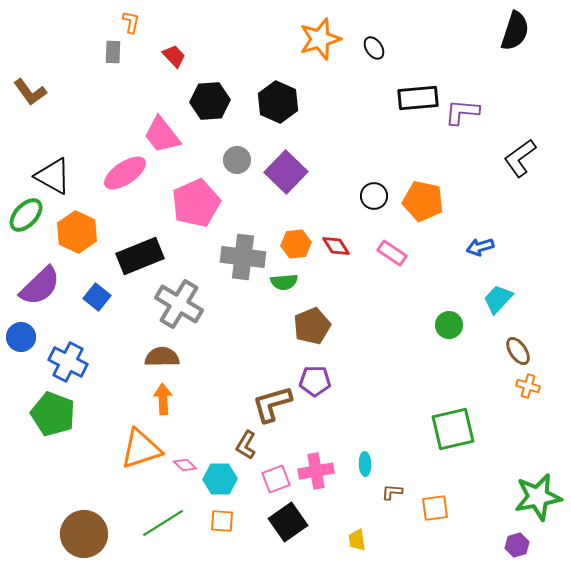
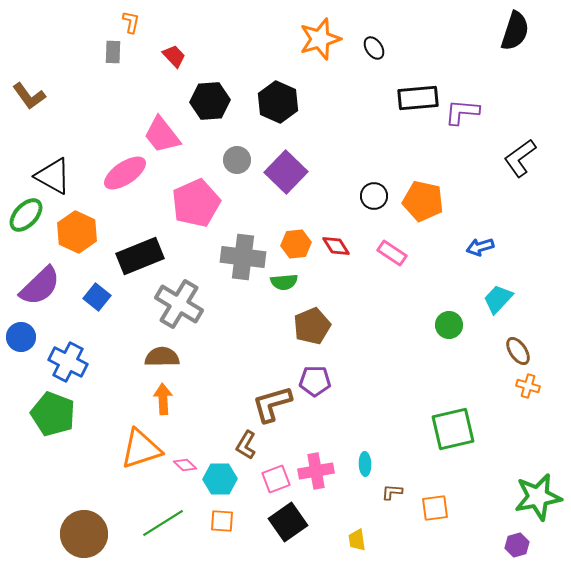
brown L-shape at (30, 92): moved 1 px left, 4 px down
